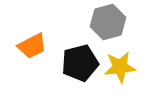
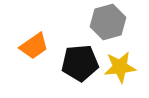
orange trapezoid: moved 2 px right; rotated 8 degrees counterclockwise
black pentagon: rotated 9 degrees clockwise
